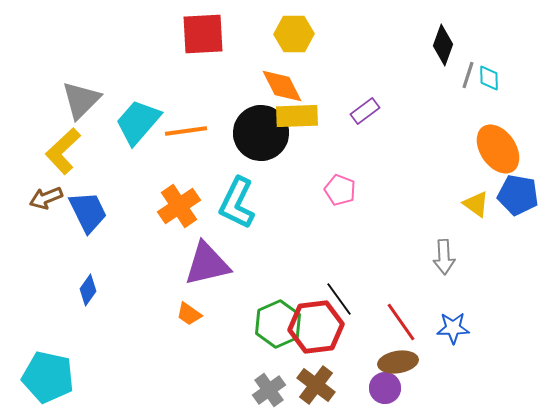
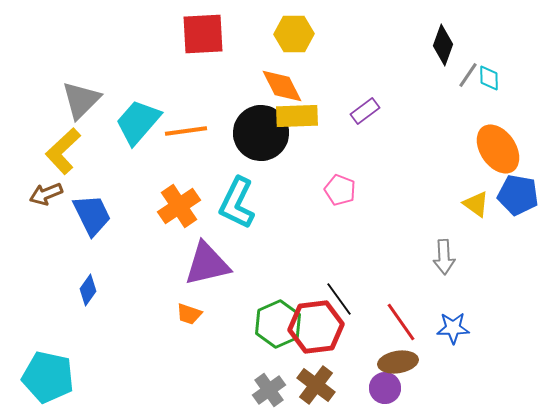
gray line: rotated 16 degrees clockwise
brown arrow: moved 4 px up
blue trapezoid: moved 4 px right, 3 px down
orange trapezoid: rotated 16 degrees counterclockwise
